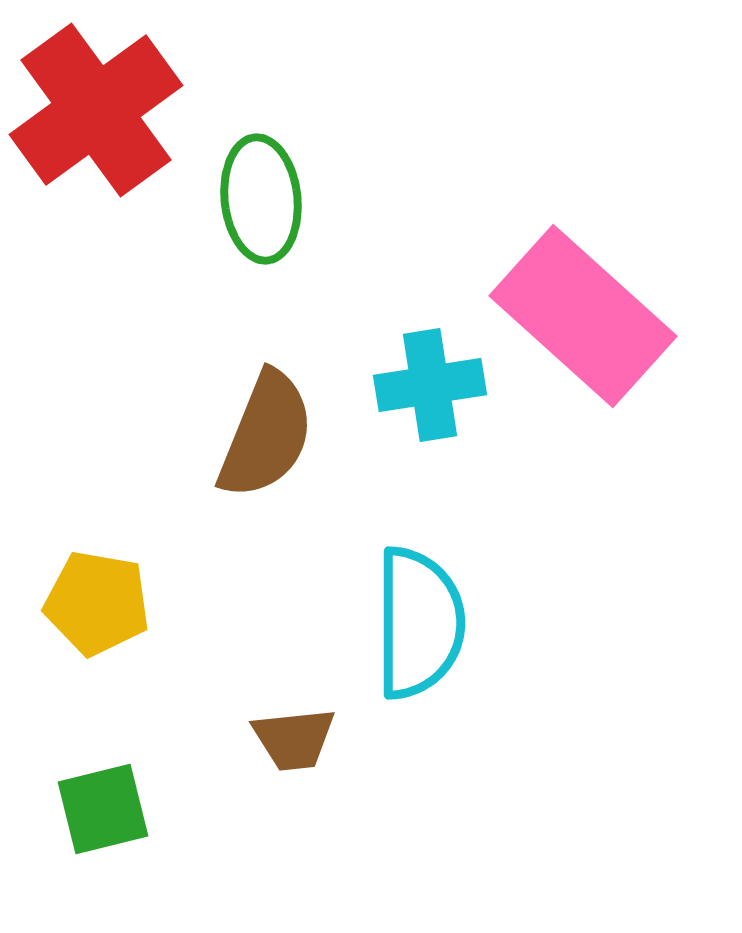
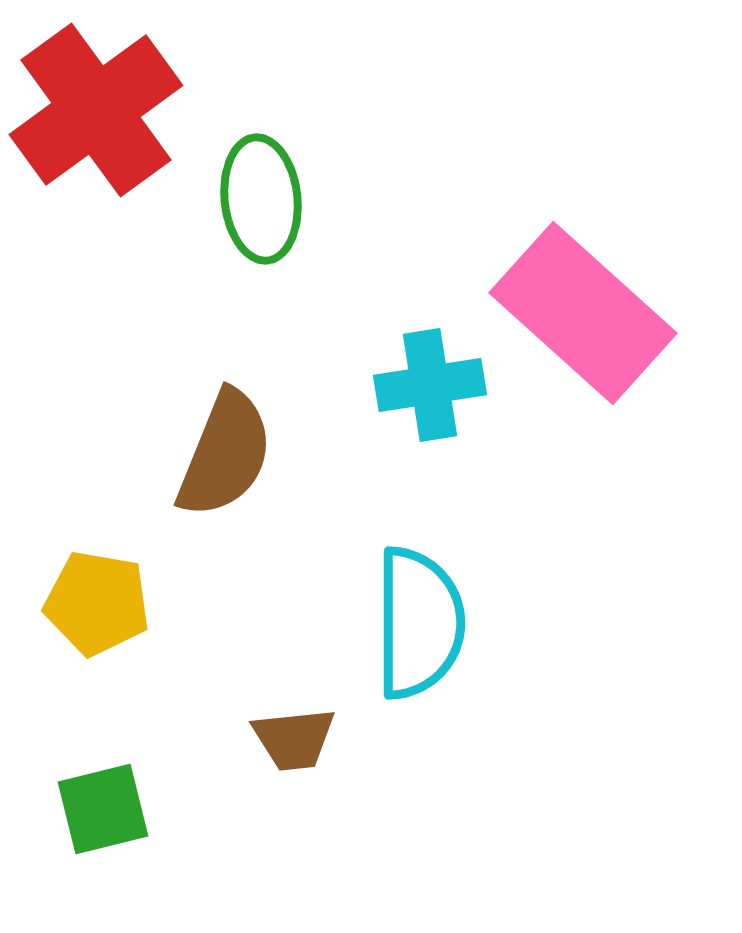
pink rectangle: moved 3 px up
brown semicircle: moved 41 px left, 19 px down
